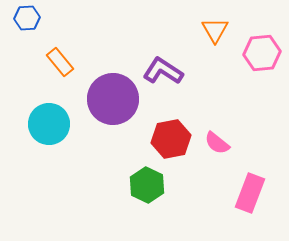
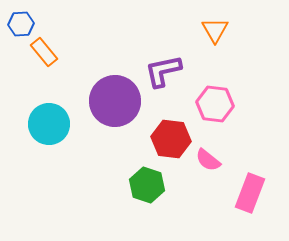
blue hexagon: moved 6 px left, 6 px down
pink hexagon: moved 47 px left, 51 px down; rotated 12 degrees clockwise
orange rectangle: moved 16 px left, 10 px up
purple L-shape: rotated 45 degrees counterclockwise
purple circle: moved 2 px right, 2 px down
red hexagon: rotated 18 degrees clockwise
pink semicircle: moved 9 px left, 17 px down
green hexagon: rotated 8 degrees counterclockwise
